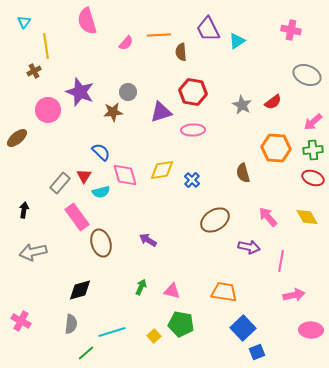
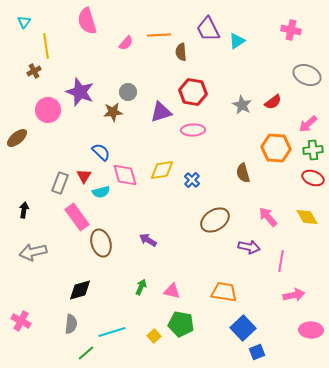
pink arrow at (313, 122): moved 5 px left, 2 px down
gray rectangle at (60, 183): rotated 20 degrees counterclockwise
